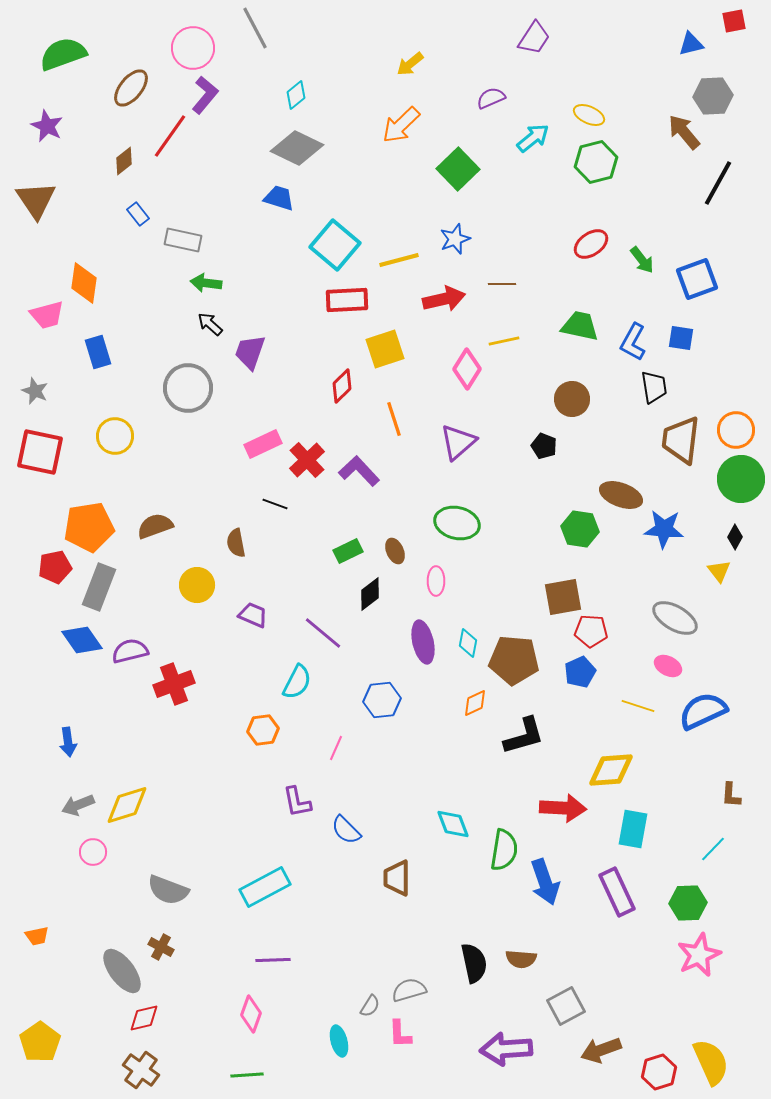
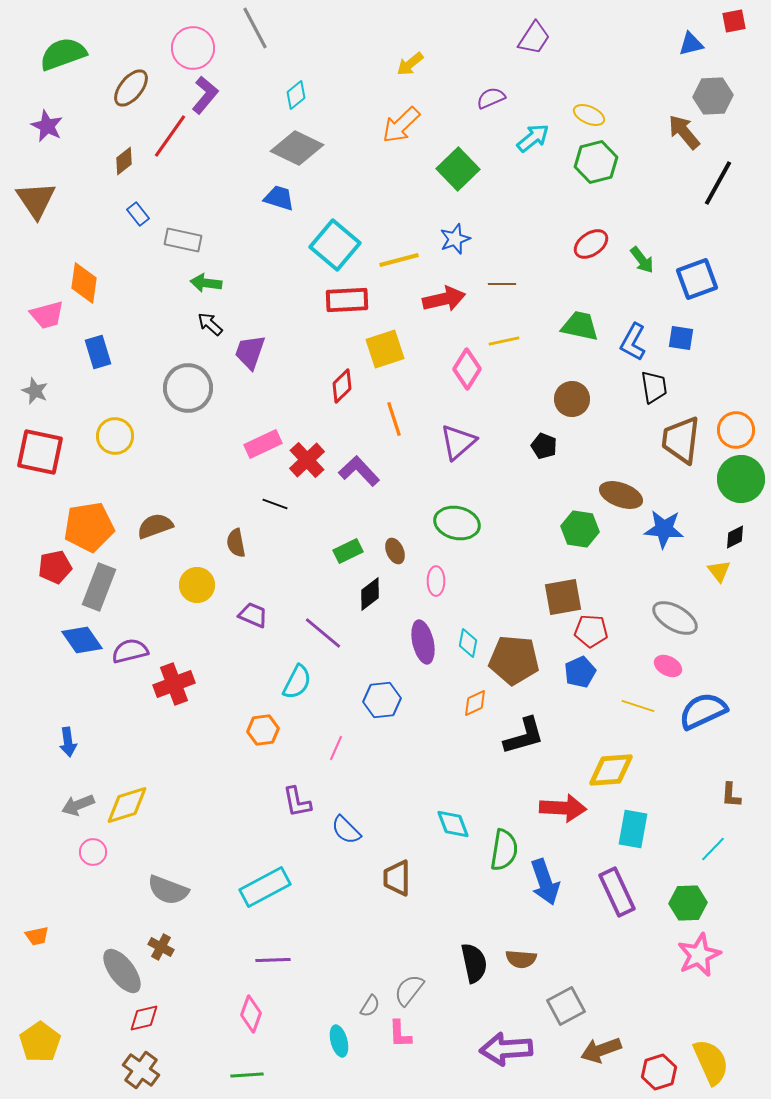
black diamond at (735, 537): rotated 35 degrees clockwise
gray semicircle at (409, 990): rotated 36 degrees counterclockwise
